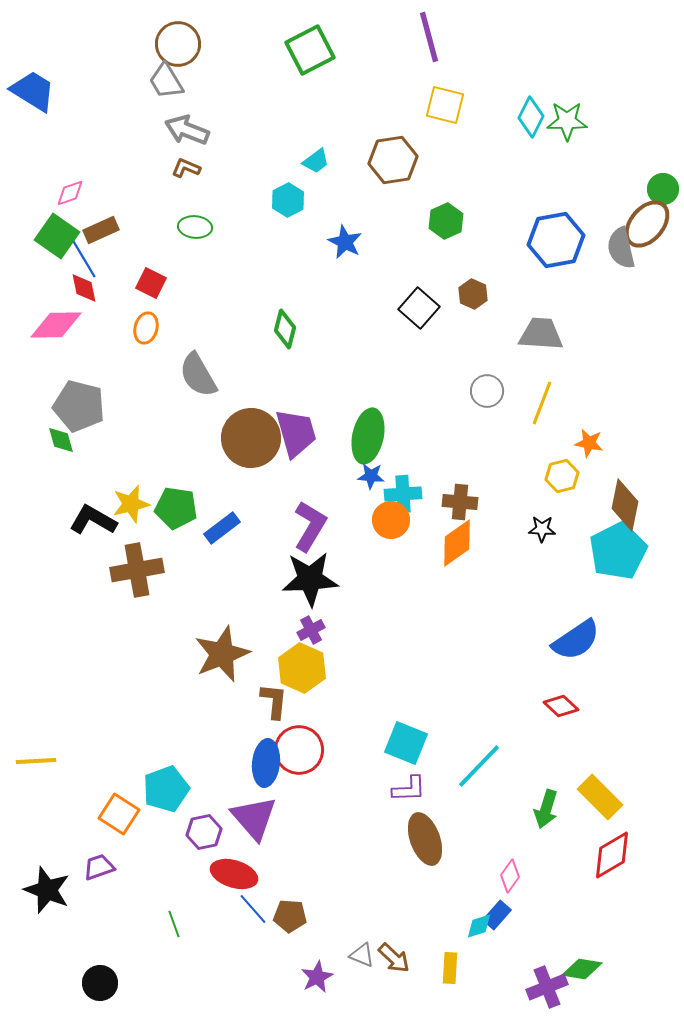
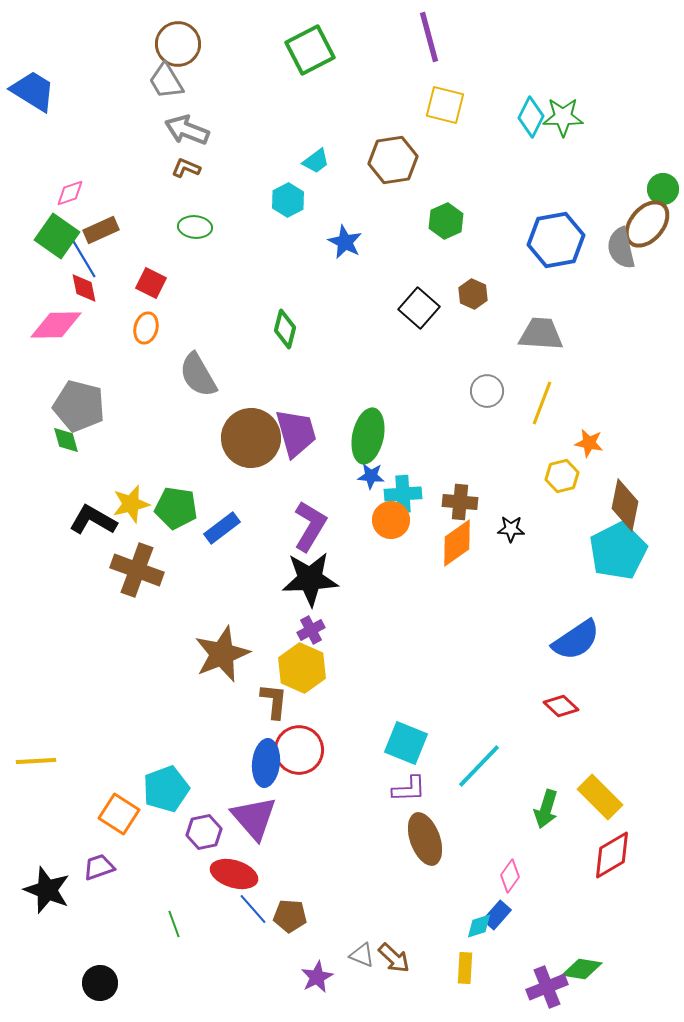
green star at (567, 121): moved 4 px left, 4 px up
green diamond at (61, 440): moved 5 px right
black star at (542, 529): moved 31 px left
brown cross at (137, 570): rotated 30 degrees clockwise
yellow rectangle at (450, 968): moved 15 px right
